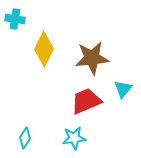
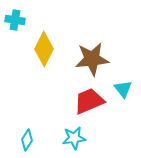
cyan cross: moved 1 px down
brown star: moved 1 px down
cyan triangle: rotated 18 degrees counterclockwise
red trapezoid: moved 3 px right
cyan diamond: moved 2 px right, 2 px down
